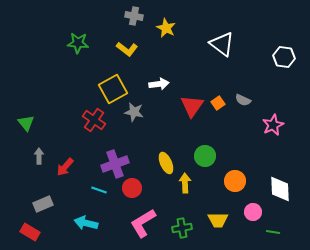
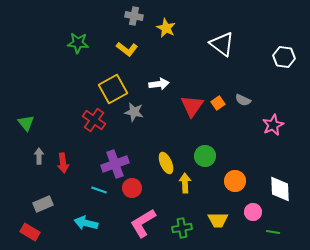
red arrow: moved 2 px left, 4 px up; rotated 48 degrees counterclockwise
